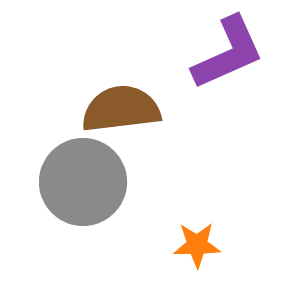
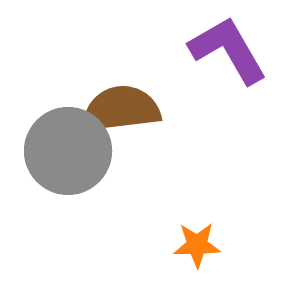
purple L-shape: moved 3 px up; rotated 96 degrees counterclockwise
gray circle: moved 15 px left, 31 px up
